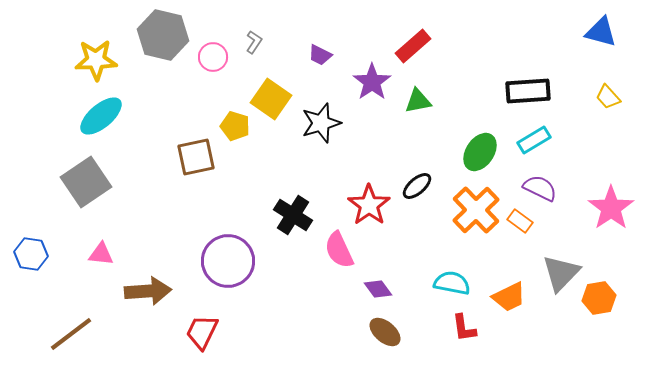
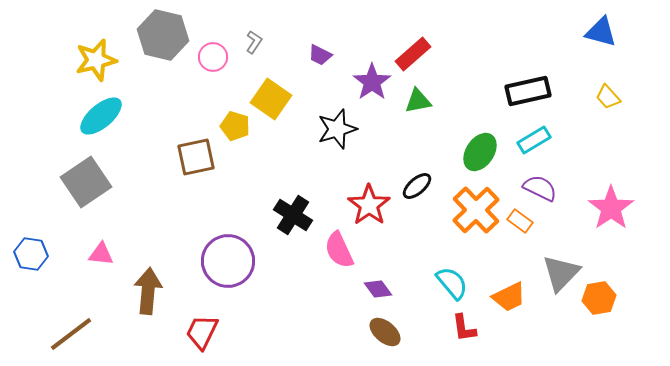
red rectangle: moved 8 px down
yellow star: rotated 12 degrees counterclockwise
black rectangle: rotated 9 degrees counterclockwise
black star: moved 16 px right, 6 px down
cyan semicircle: rotated 39 degrees clockwise
brown arrow: rotated 81 degrees counterclockwise
